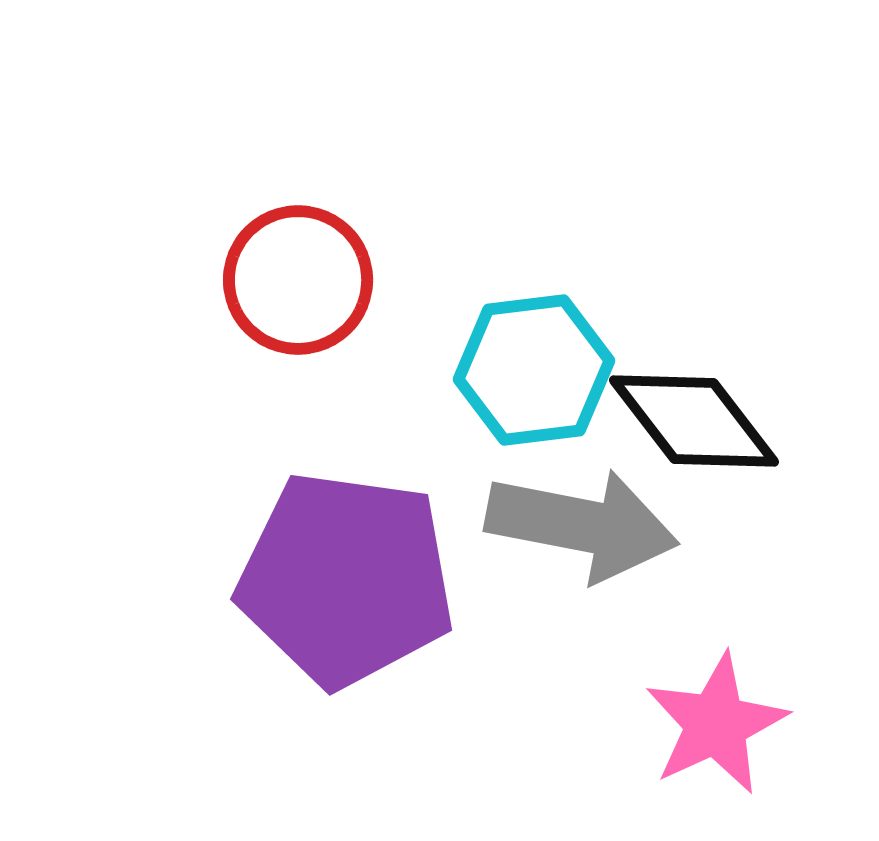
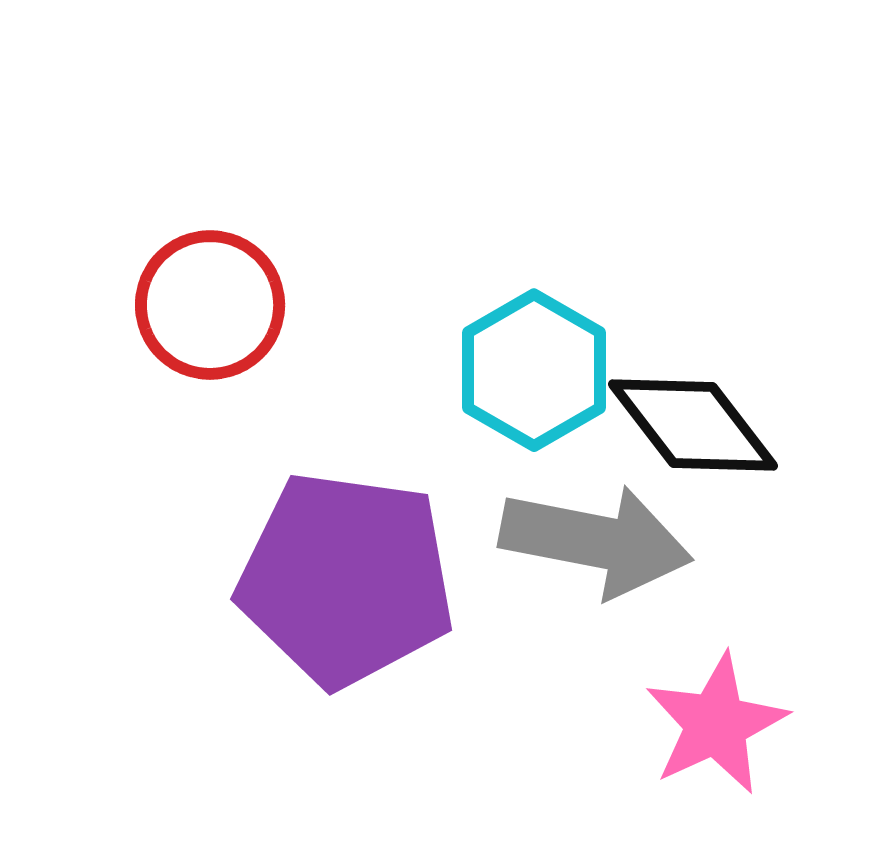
red circle: moved 88 px left, 25 px down
cyan hexagon: rotated 23 degrees counterclockwise
black diamond: moved 1 px left, 4 px down
gray arrow: moved 14 px right, 16 px down
